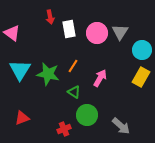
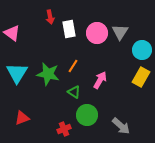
cyan triangle: moved 3 px left, 3 px down
pink arrow: moved 2 px down
